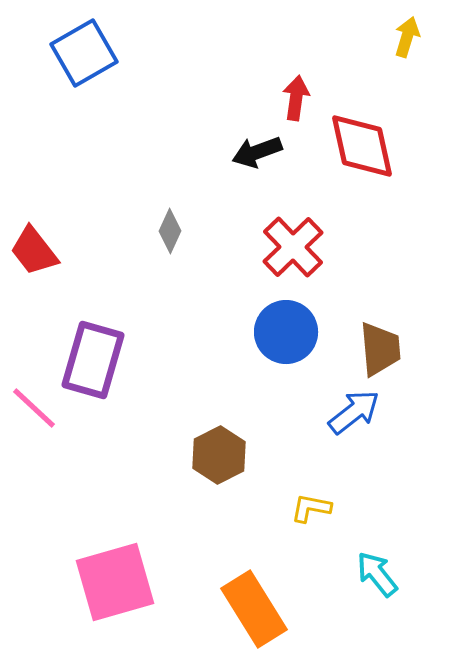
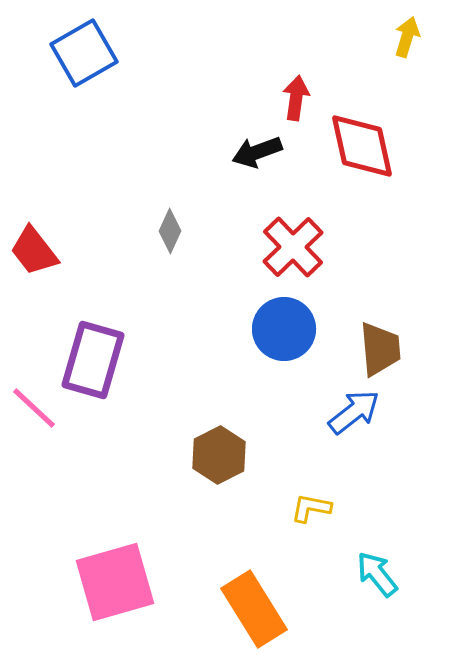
blue circle: moved 2 px left, 3 px up
